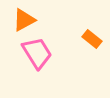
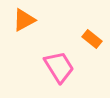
pink trapezoid: moved 22 px right, 14 px down
